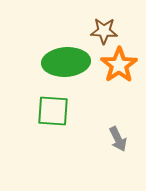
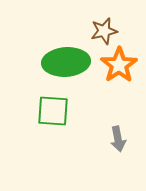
brown star: rotated 16 degrees counterclockwise
gray arrow: rotated 15 degrees clockwise
